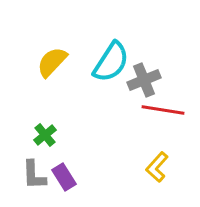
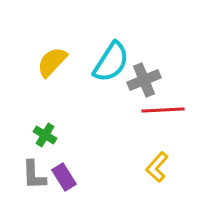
red line: rotated 12 degrees counterclockwise
green cross: rotated 20 degrees counterclockwise
